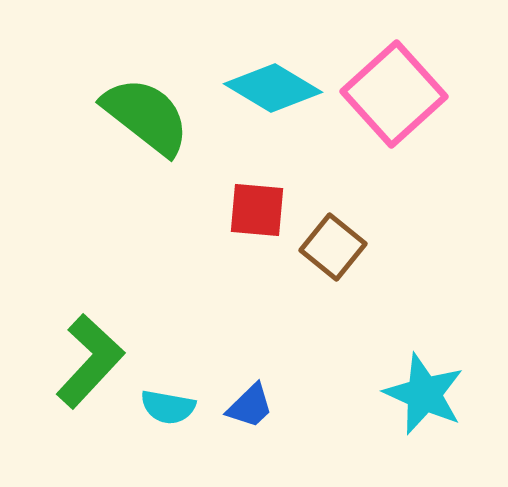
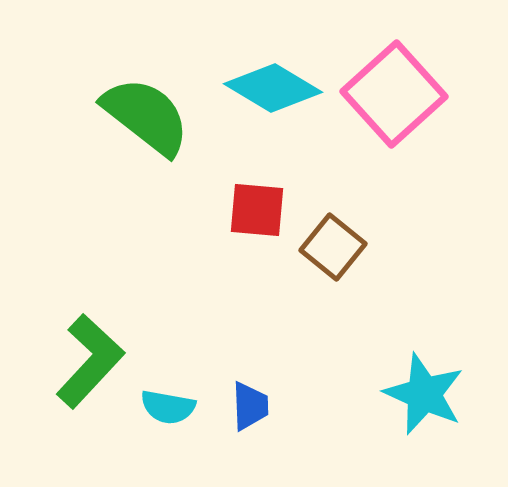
blue trapezoid: rotated 48 degrees counterclockwise
